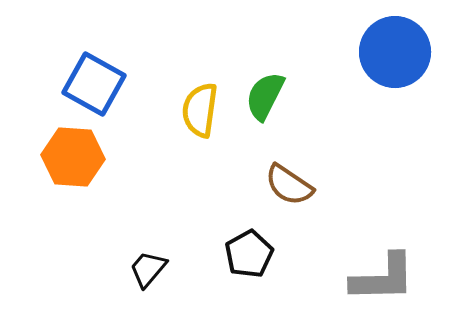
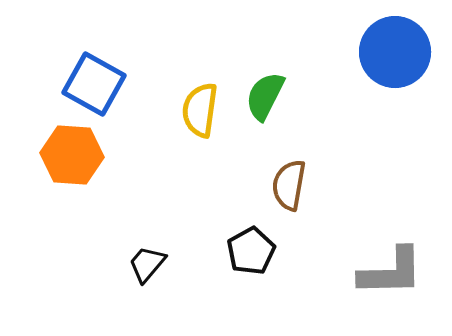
orange hexagon: moved 1 px left, 2 px up
brown semicircle: rotated 66 degrees clockwise
black pentagon: moved 2 px right, 3 px up
black trapezoid: moved 1 px left, 5 px up
gray L-shape: moved 8 px right, 6 px up
